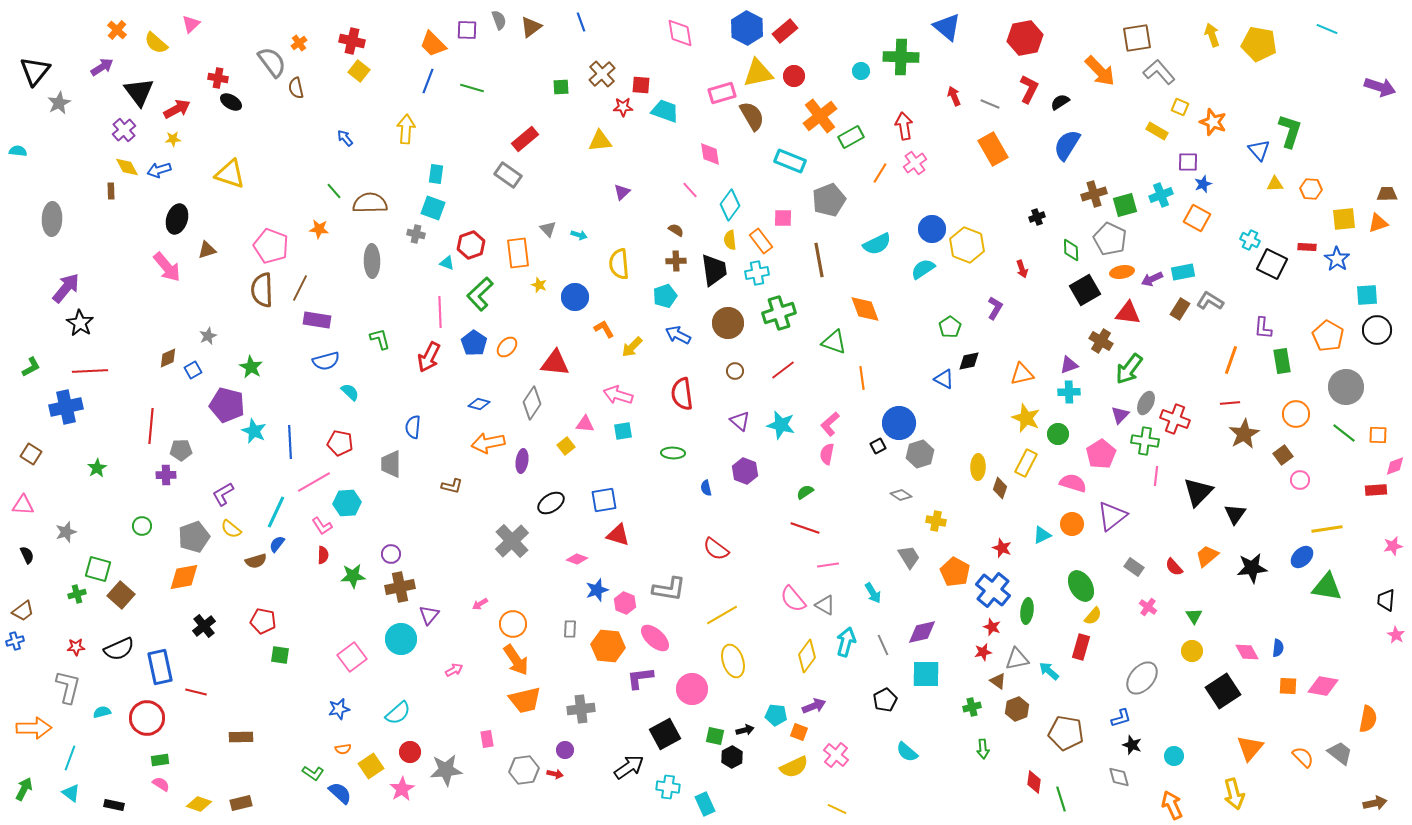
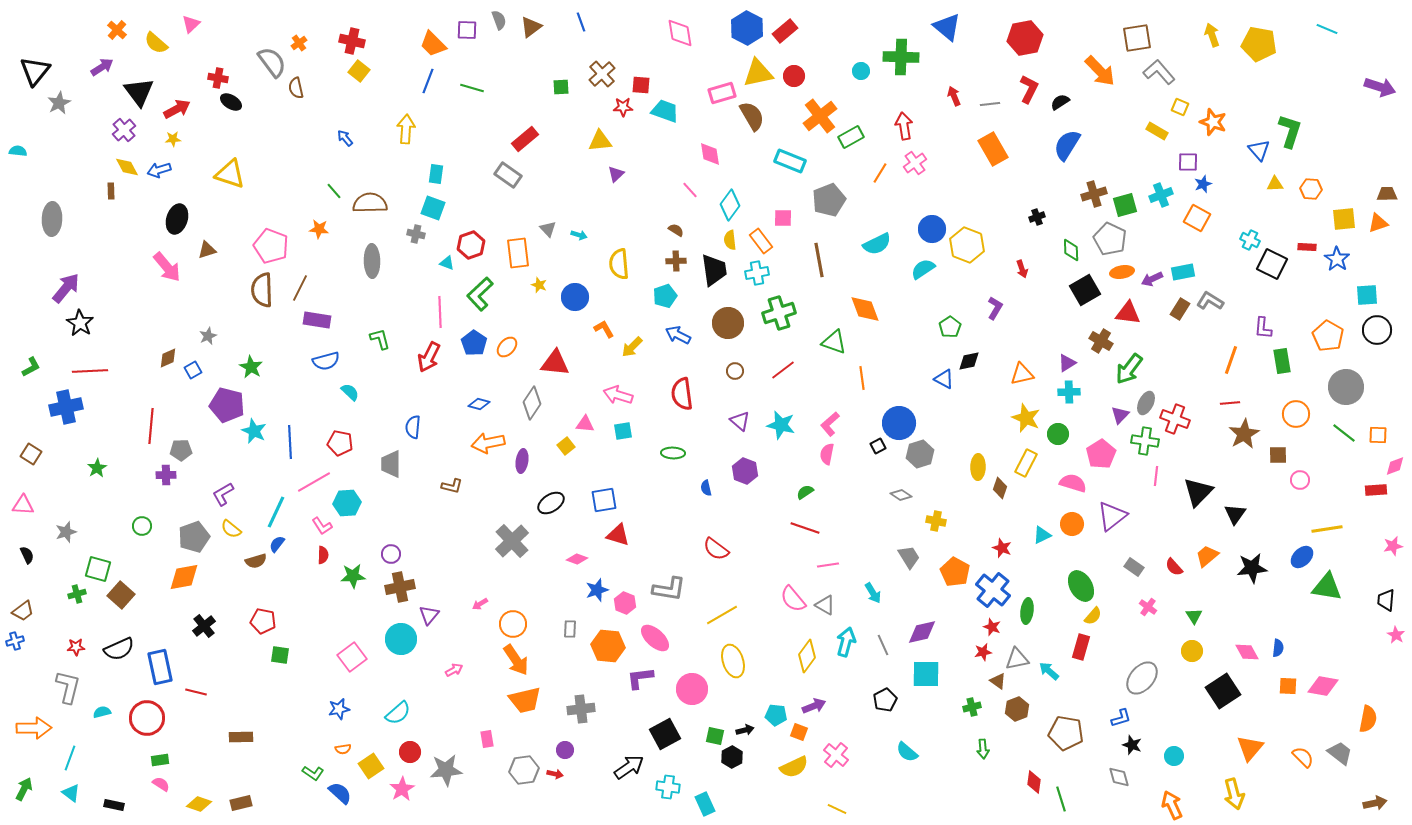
gray line at (990, 104): rotated 30 degrees counterclockwise
purple triangle at (622, 192): moved 6 px left, 18 px up
purple triangle at (1069, 365): moved 2 px left, 2 px up; rotated 12 degrees counterclockwise
brown square at (1283, 455): moved 5 px left; rotated 36 degrees clockwise
